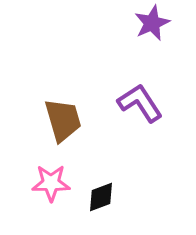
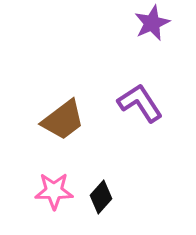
brown trapezoid: rotated 69 degrees clockwise
pink star: moved 3 px right, 8 px down
black diamond: rotated 28 degrees counterclockwise
